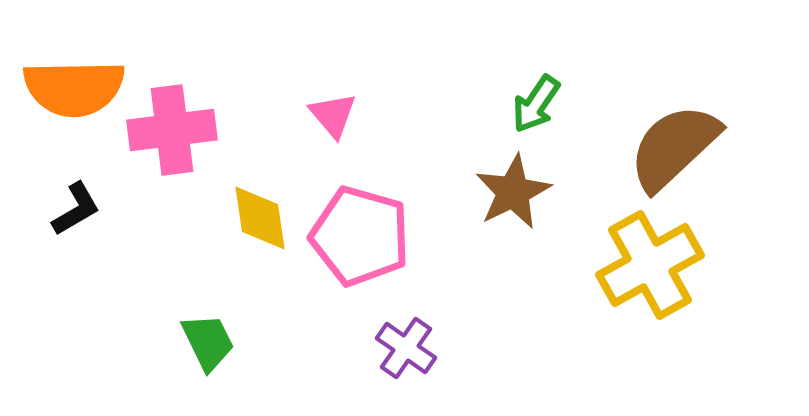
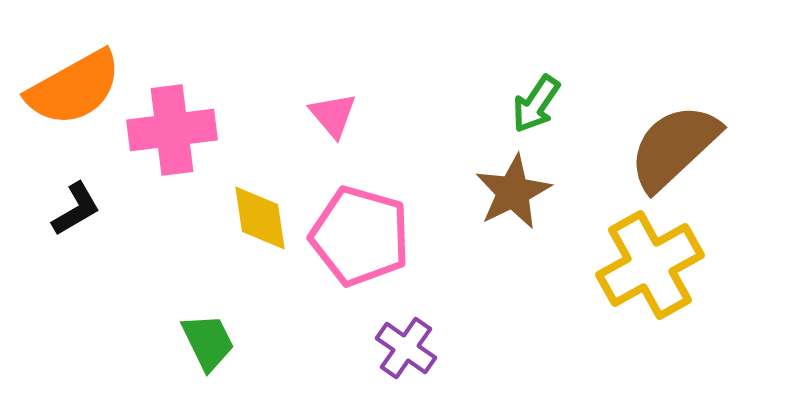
orange semicircle: rotated 28 degrees counterclockwise
